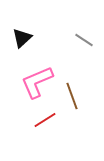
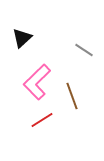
gray line: moved 10 px down
pink L-shape: rotated 21 degrees counterclockwise
red line: moved 3 px left
